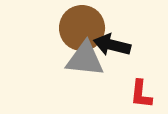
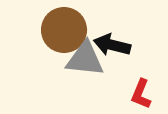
brown circle: moved 18 px left, 2 px down
red L-shape: rotated 16 degrees clockwise
